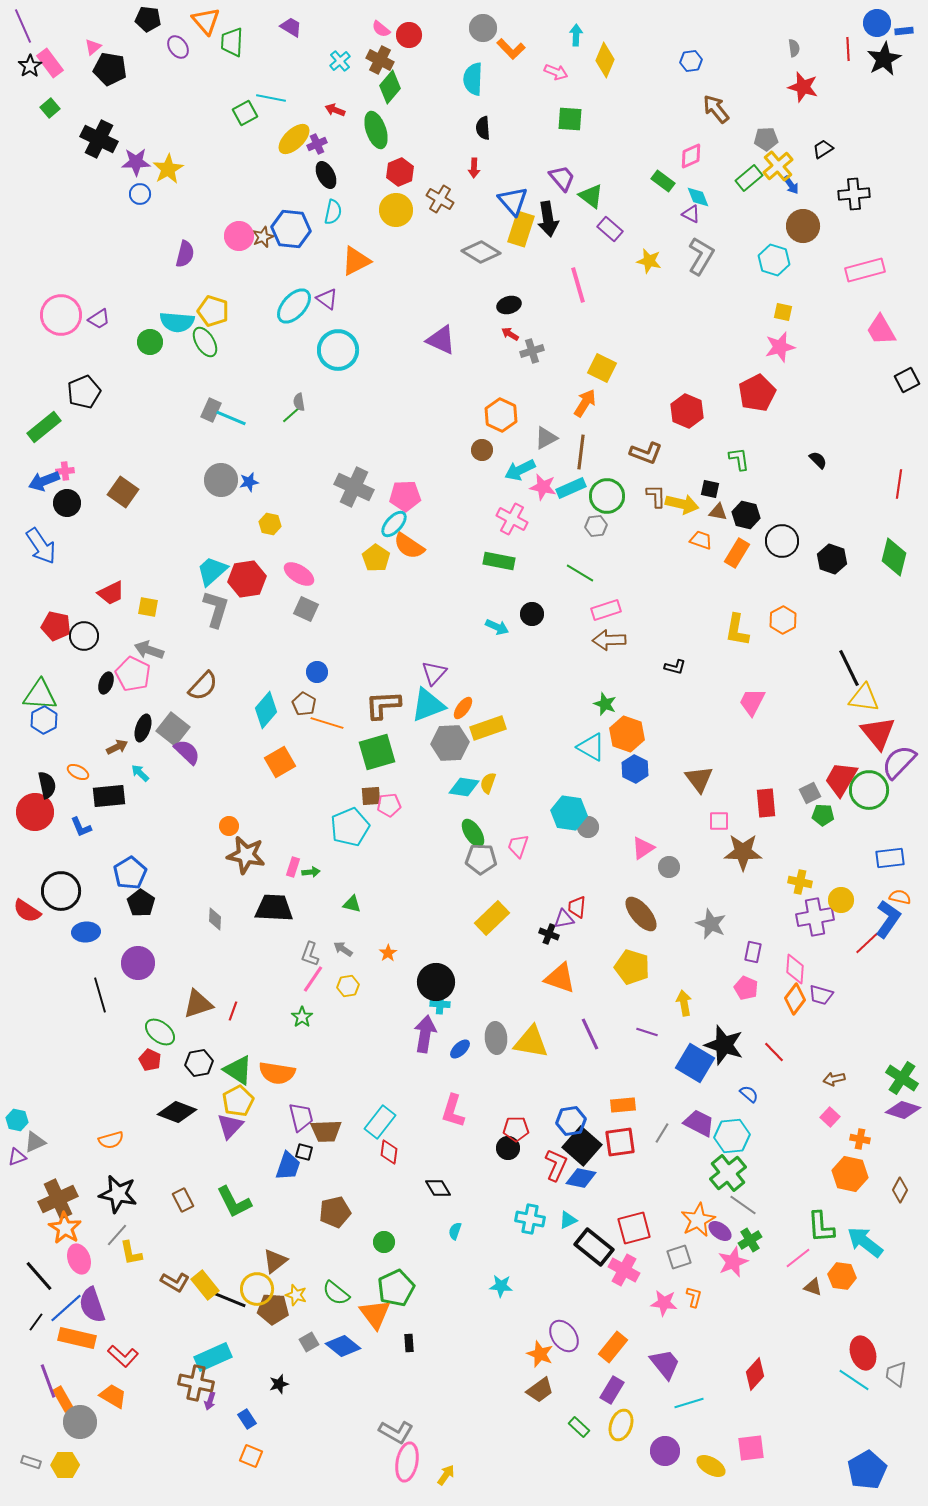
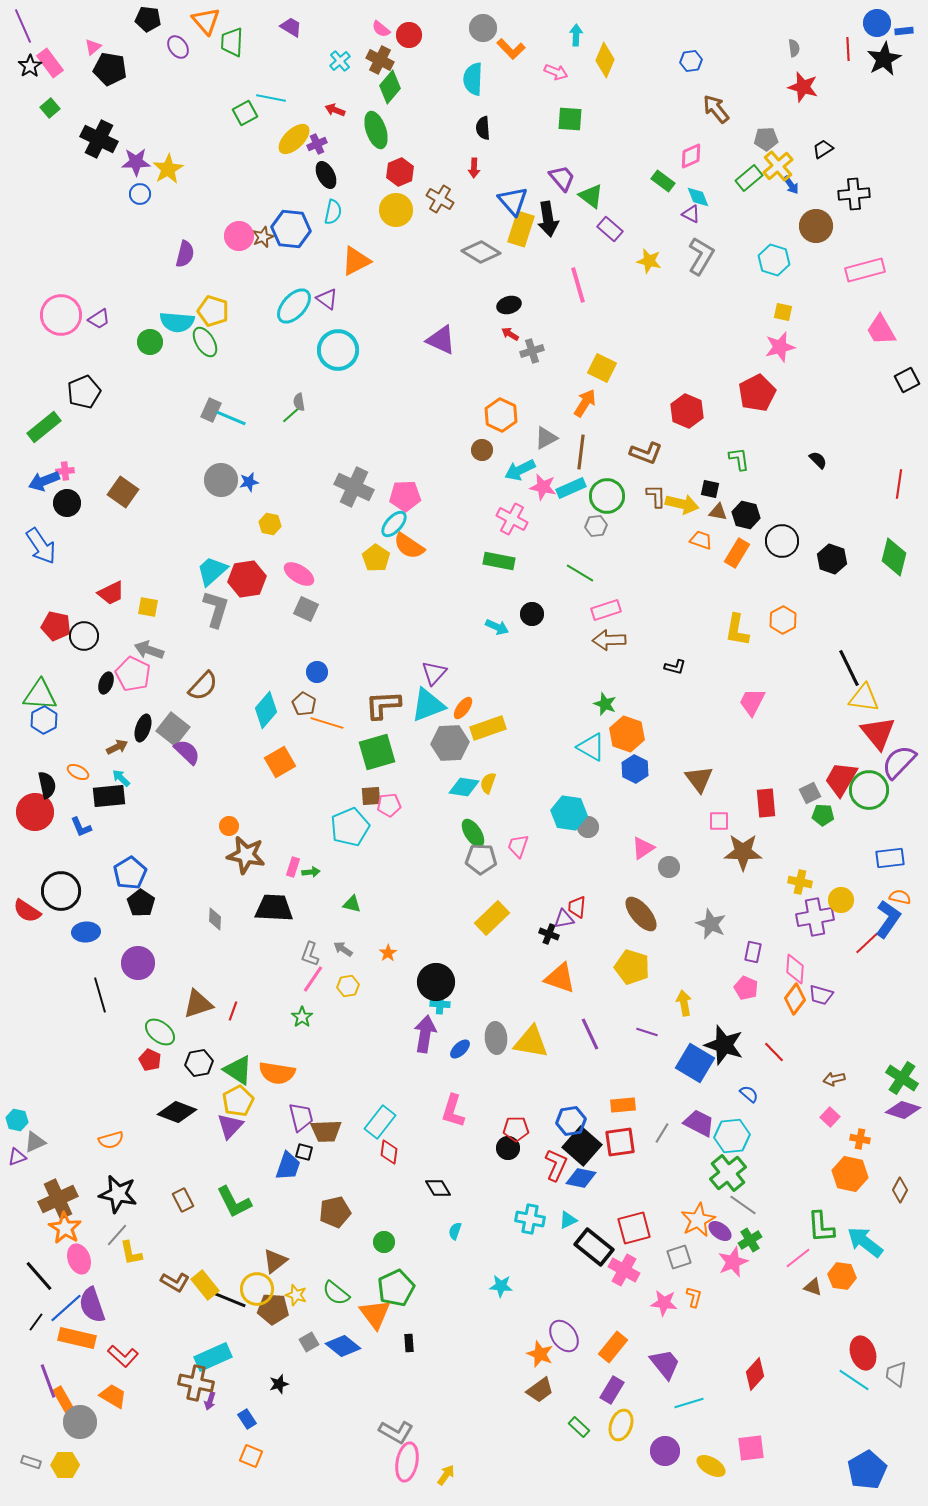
brown circle at (803, 226): moved 13 px right
cyan arrow at (140, 773): moved 19 px left, 5 px down
